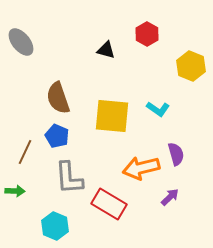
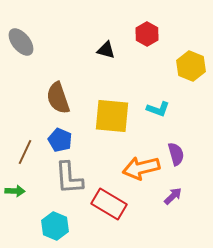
cyan L-shape: rotated 15 degrees counterclockwise
blue pentagon: moved 3 px right, 4 px down
purple arrow: moved 3 px right, 1 px up
